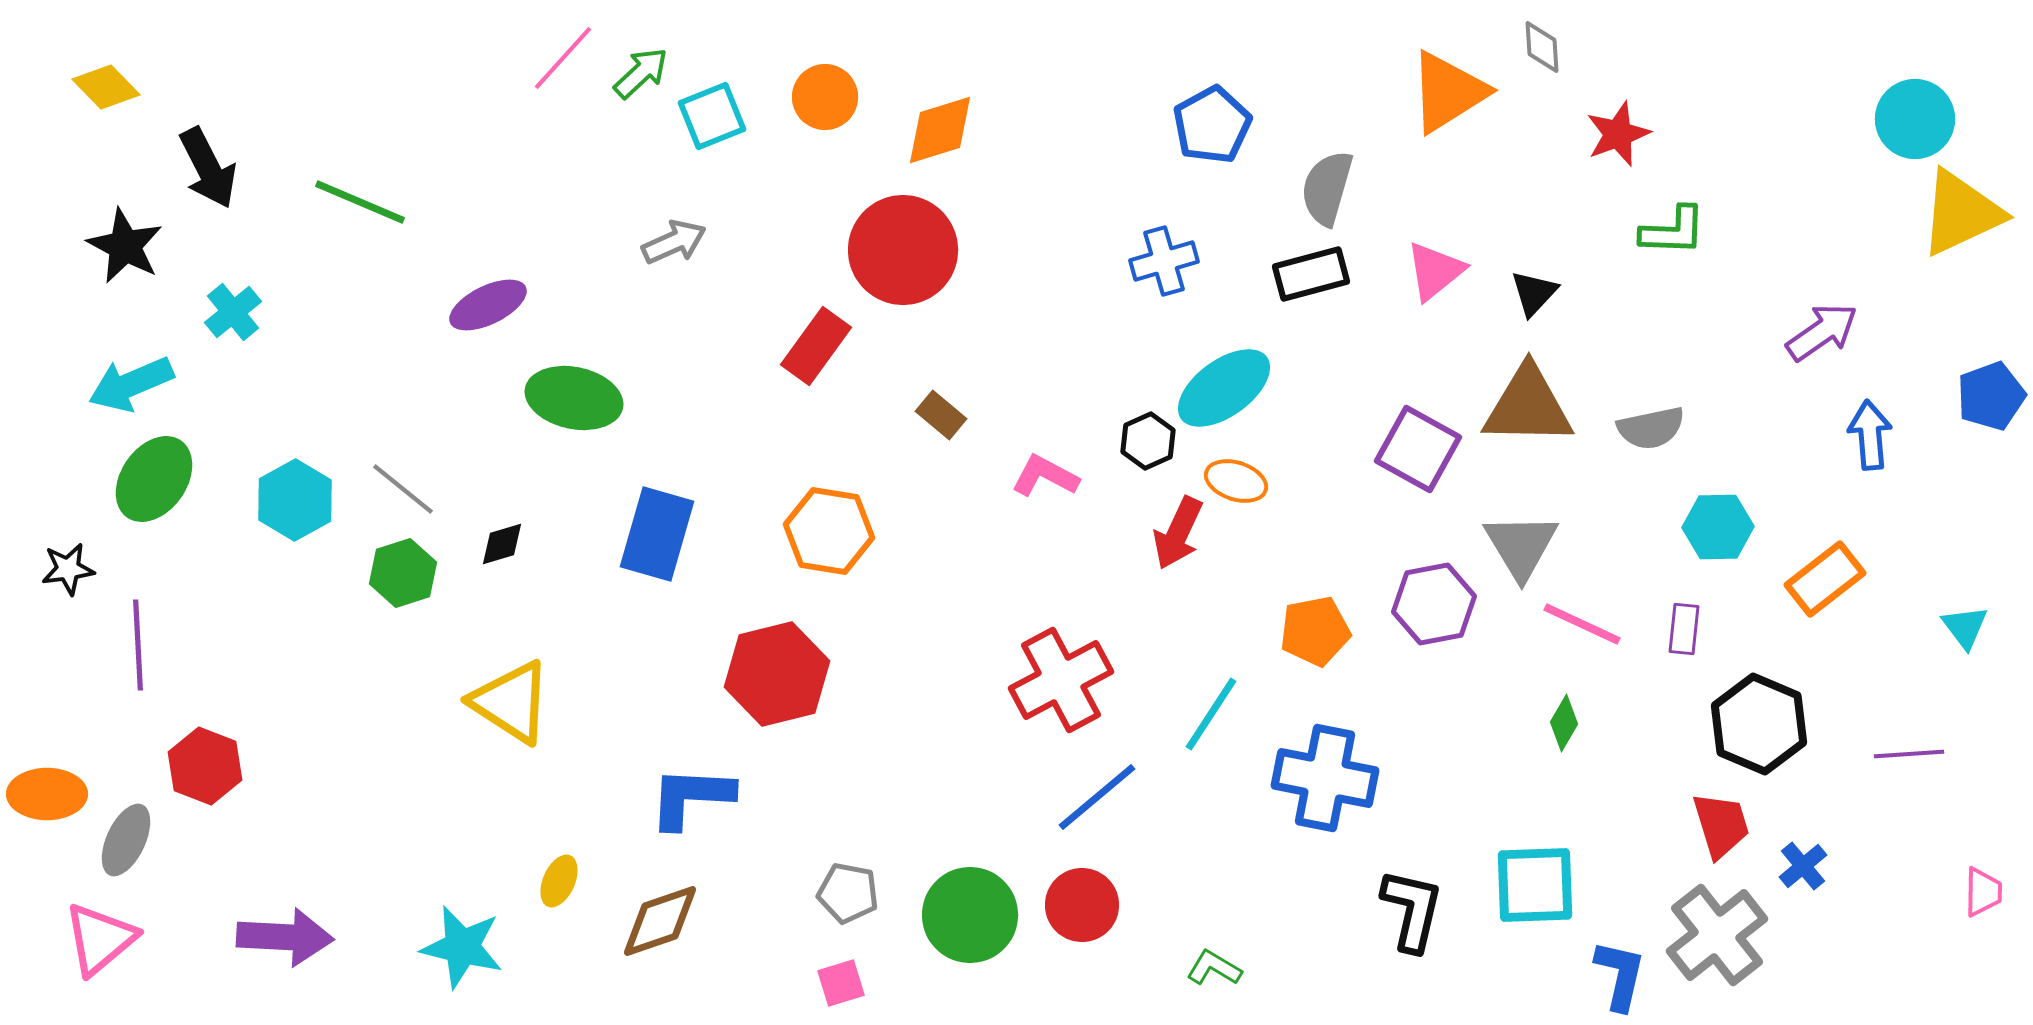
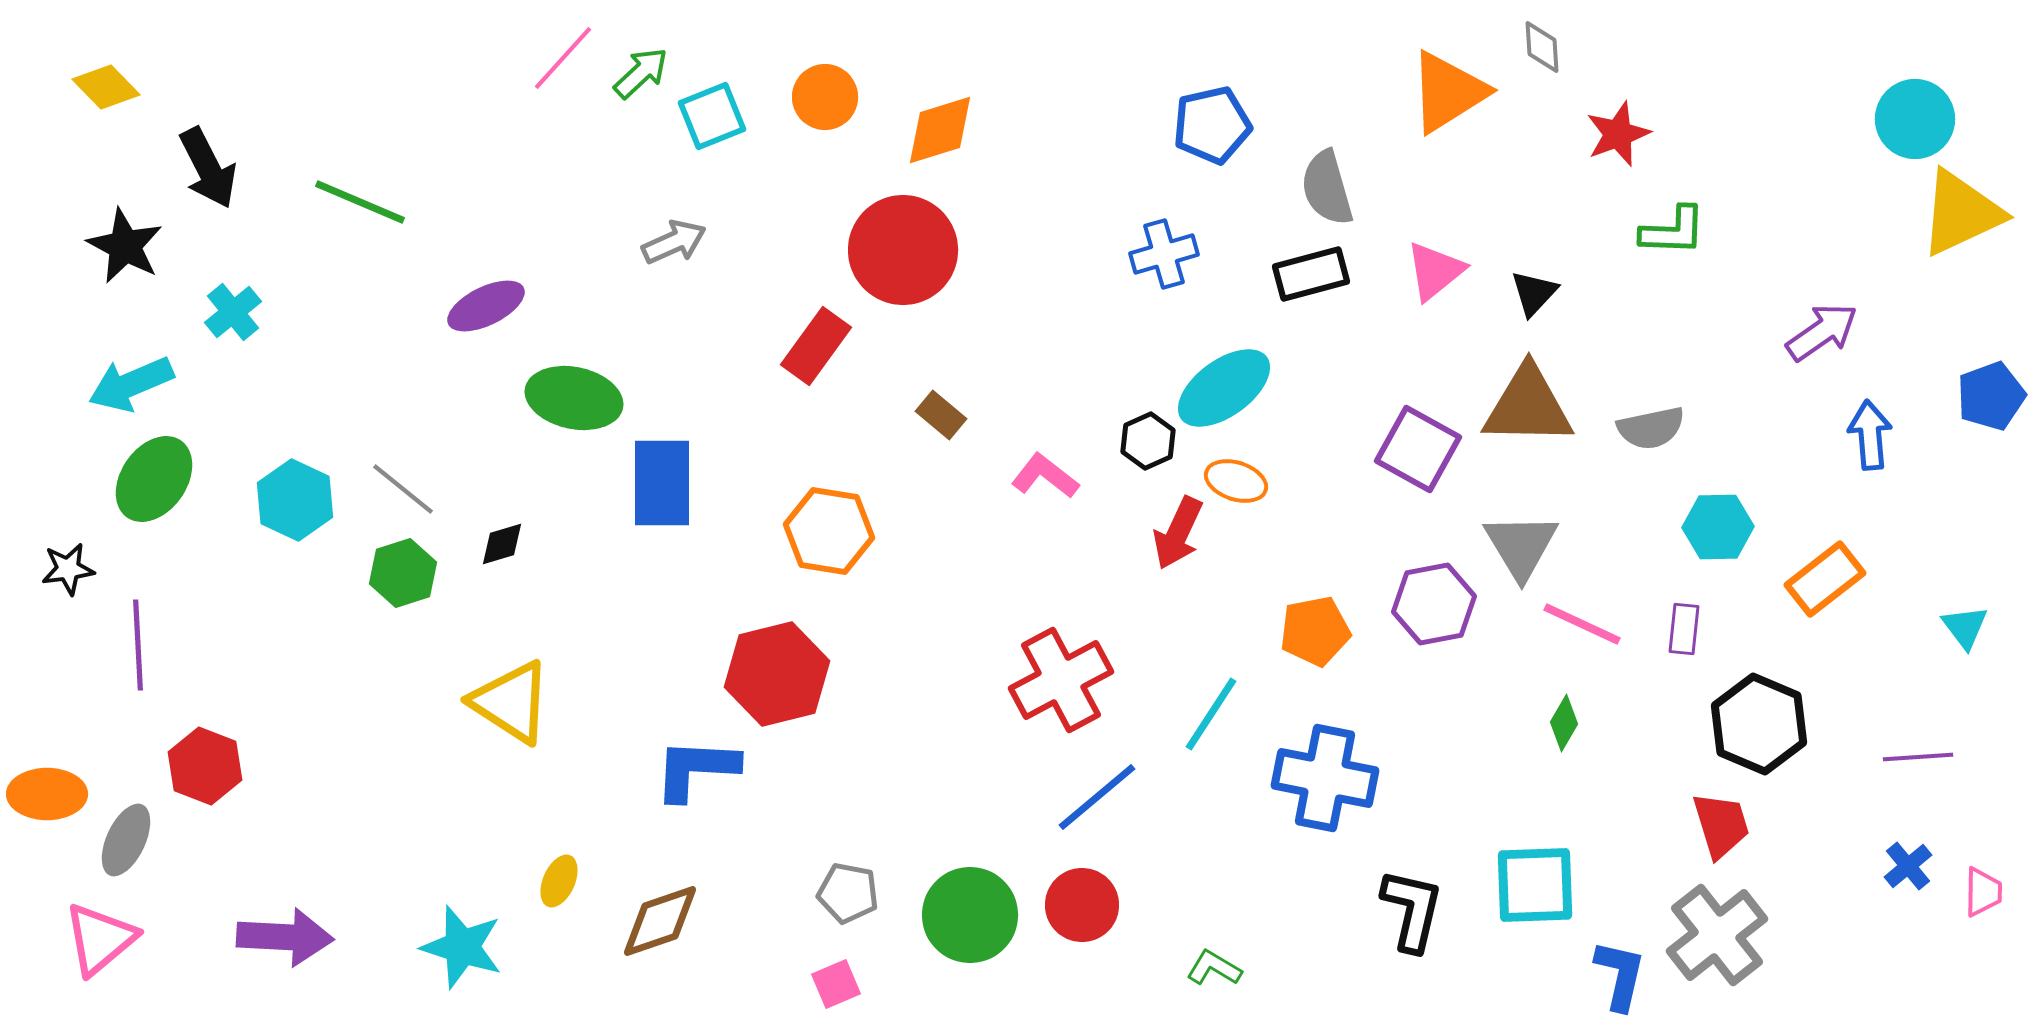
blue pentagon at (1212, 125): rotated 16 degrees clockwise
gray semicircle at (1327, 188): rotated 32 degrees counterclockwise
blue cross at (1164, 261): moved 7 px up
purple ellipse at (488, 305): moved 2 px left, 1 px down
pink L-shape at (1045, 476): rotated 10 degrees clockwise
cyan hexagon at (295, 500): rotated 6 degrees counterclockwise
blue rectangle at (657, 534): moved 5 px right, 51 px up; rotated 16 degrees counterclockwise
purple line at (1909, 754): moved 9 px right, 3 px down
blue L-shape at (691, 797): moved 5 px right, 28 px up
blue cross at (1803, 866): moved 105 px right
cyan star at (462, 947): rotated 4 degrees clockwise
pink square at (841, 983): moved 5 px left, 1 px down; rotated 6 degrees counterclockwise
